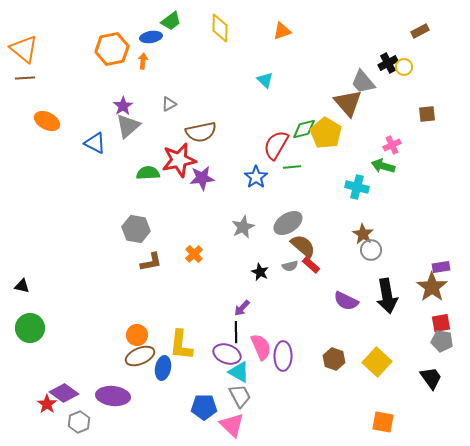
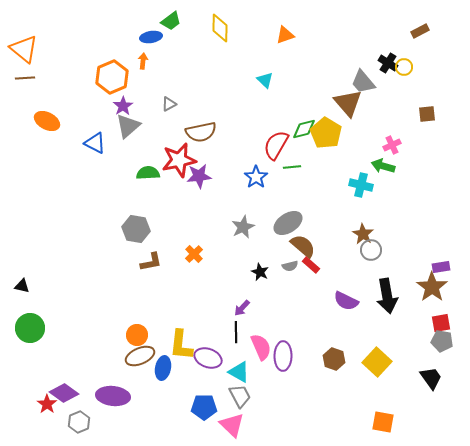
orange triangle at (282, 31): moved 3 px right, 4 px down
orange hexagon at (112, 49): moved 28 px down; rotated 12 degrees counterclockwise
black cross at (388, 63): rotated 30 degrees counterclockwise
purple star at (202, 178): moved 3 px left, 2 px up
cyan cross at (357, 187): moved 4 px right, 2 px up
purple ellipse at (227, 354): moved 19 px left, 4 px down
